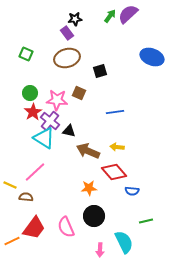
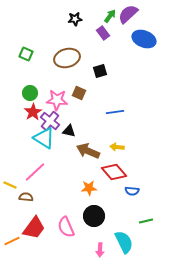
purple rectangle: moved 36 px right
blue ellipse: moved 8 px left, 18 px up
